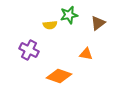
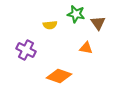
green star: moved 7 px right, 1 px up; rotated 24 degrees clockwise
brown triangle: rotated 28 degrees counterclockwise
purple cross: moved 3 px left
orange triangle: moved 6 px up
